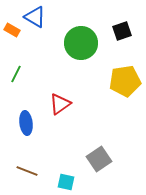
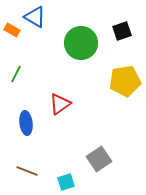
cyan square: rotated 30 degrees counterclockwise
